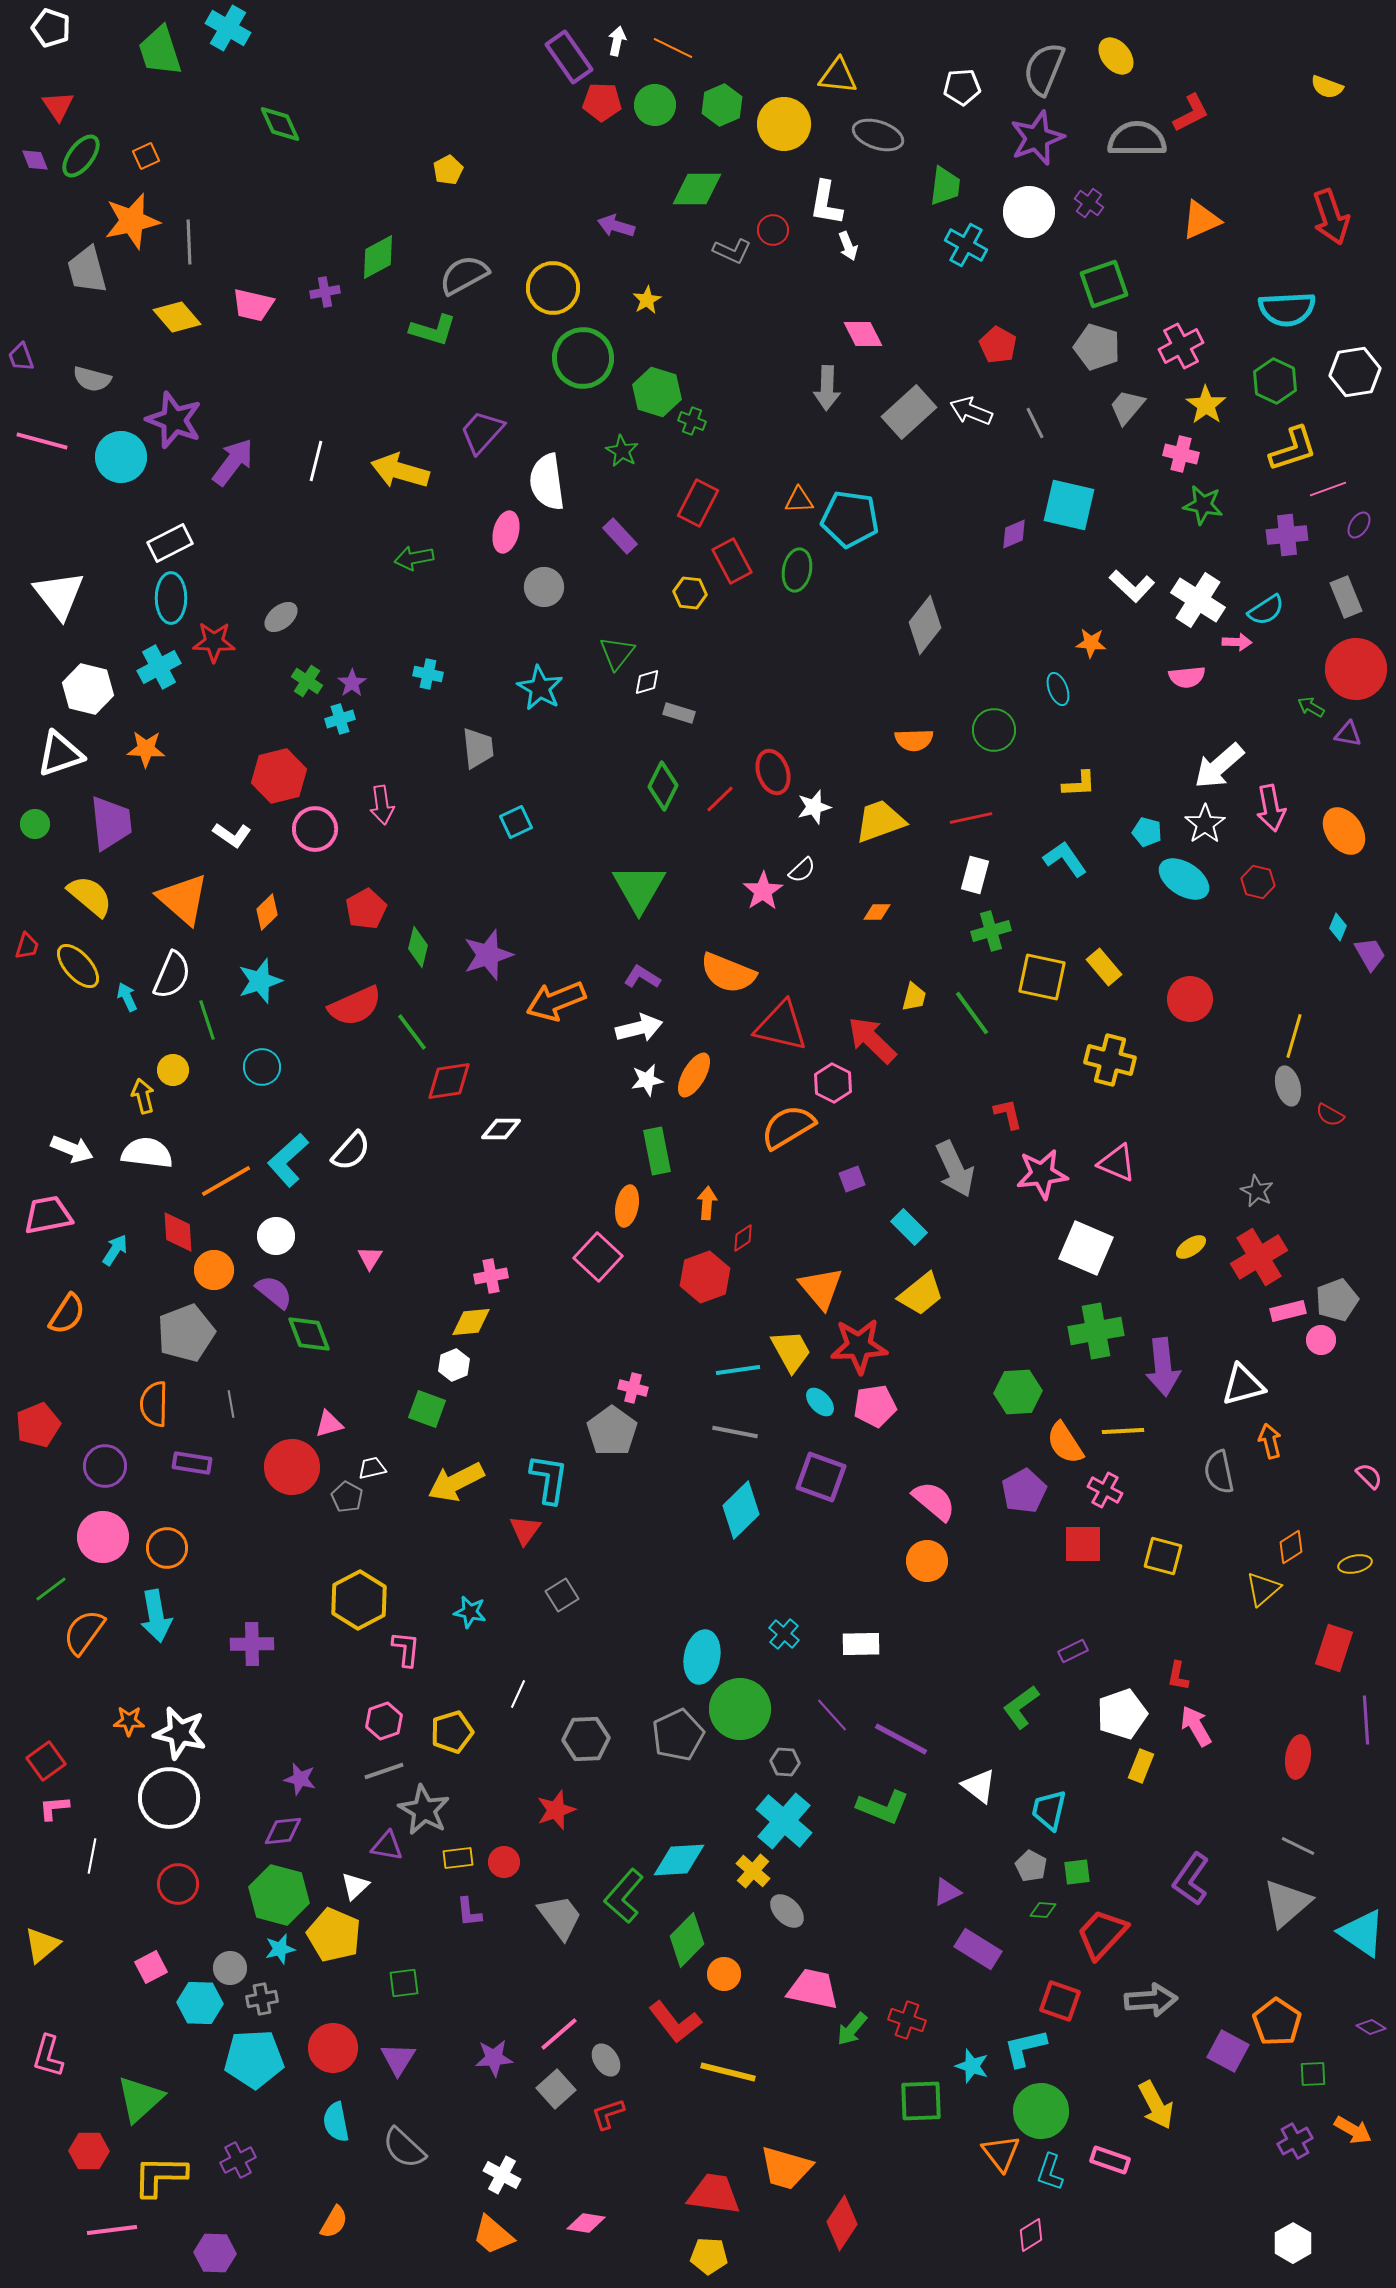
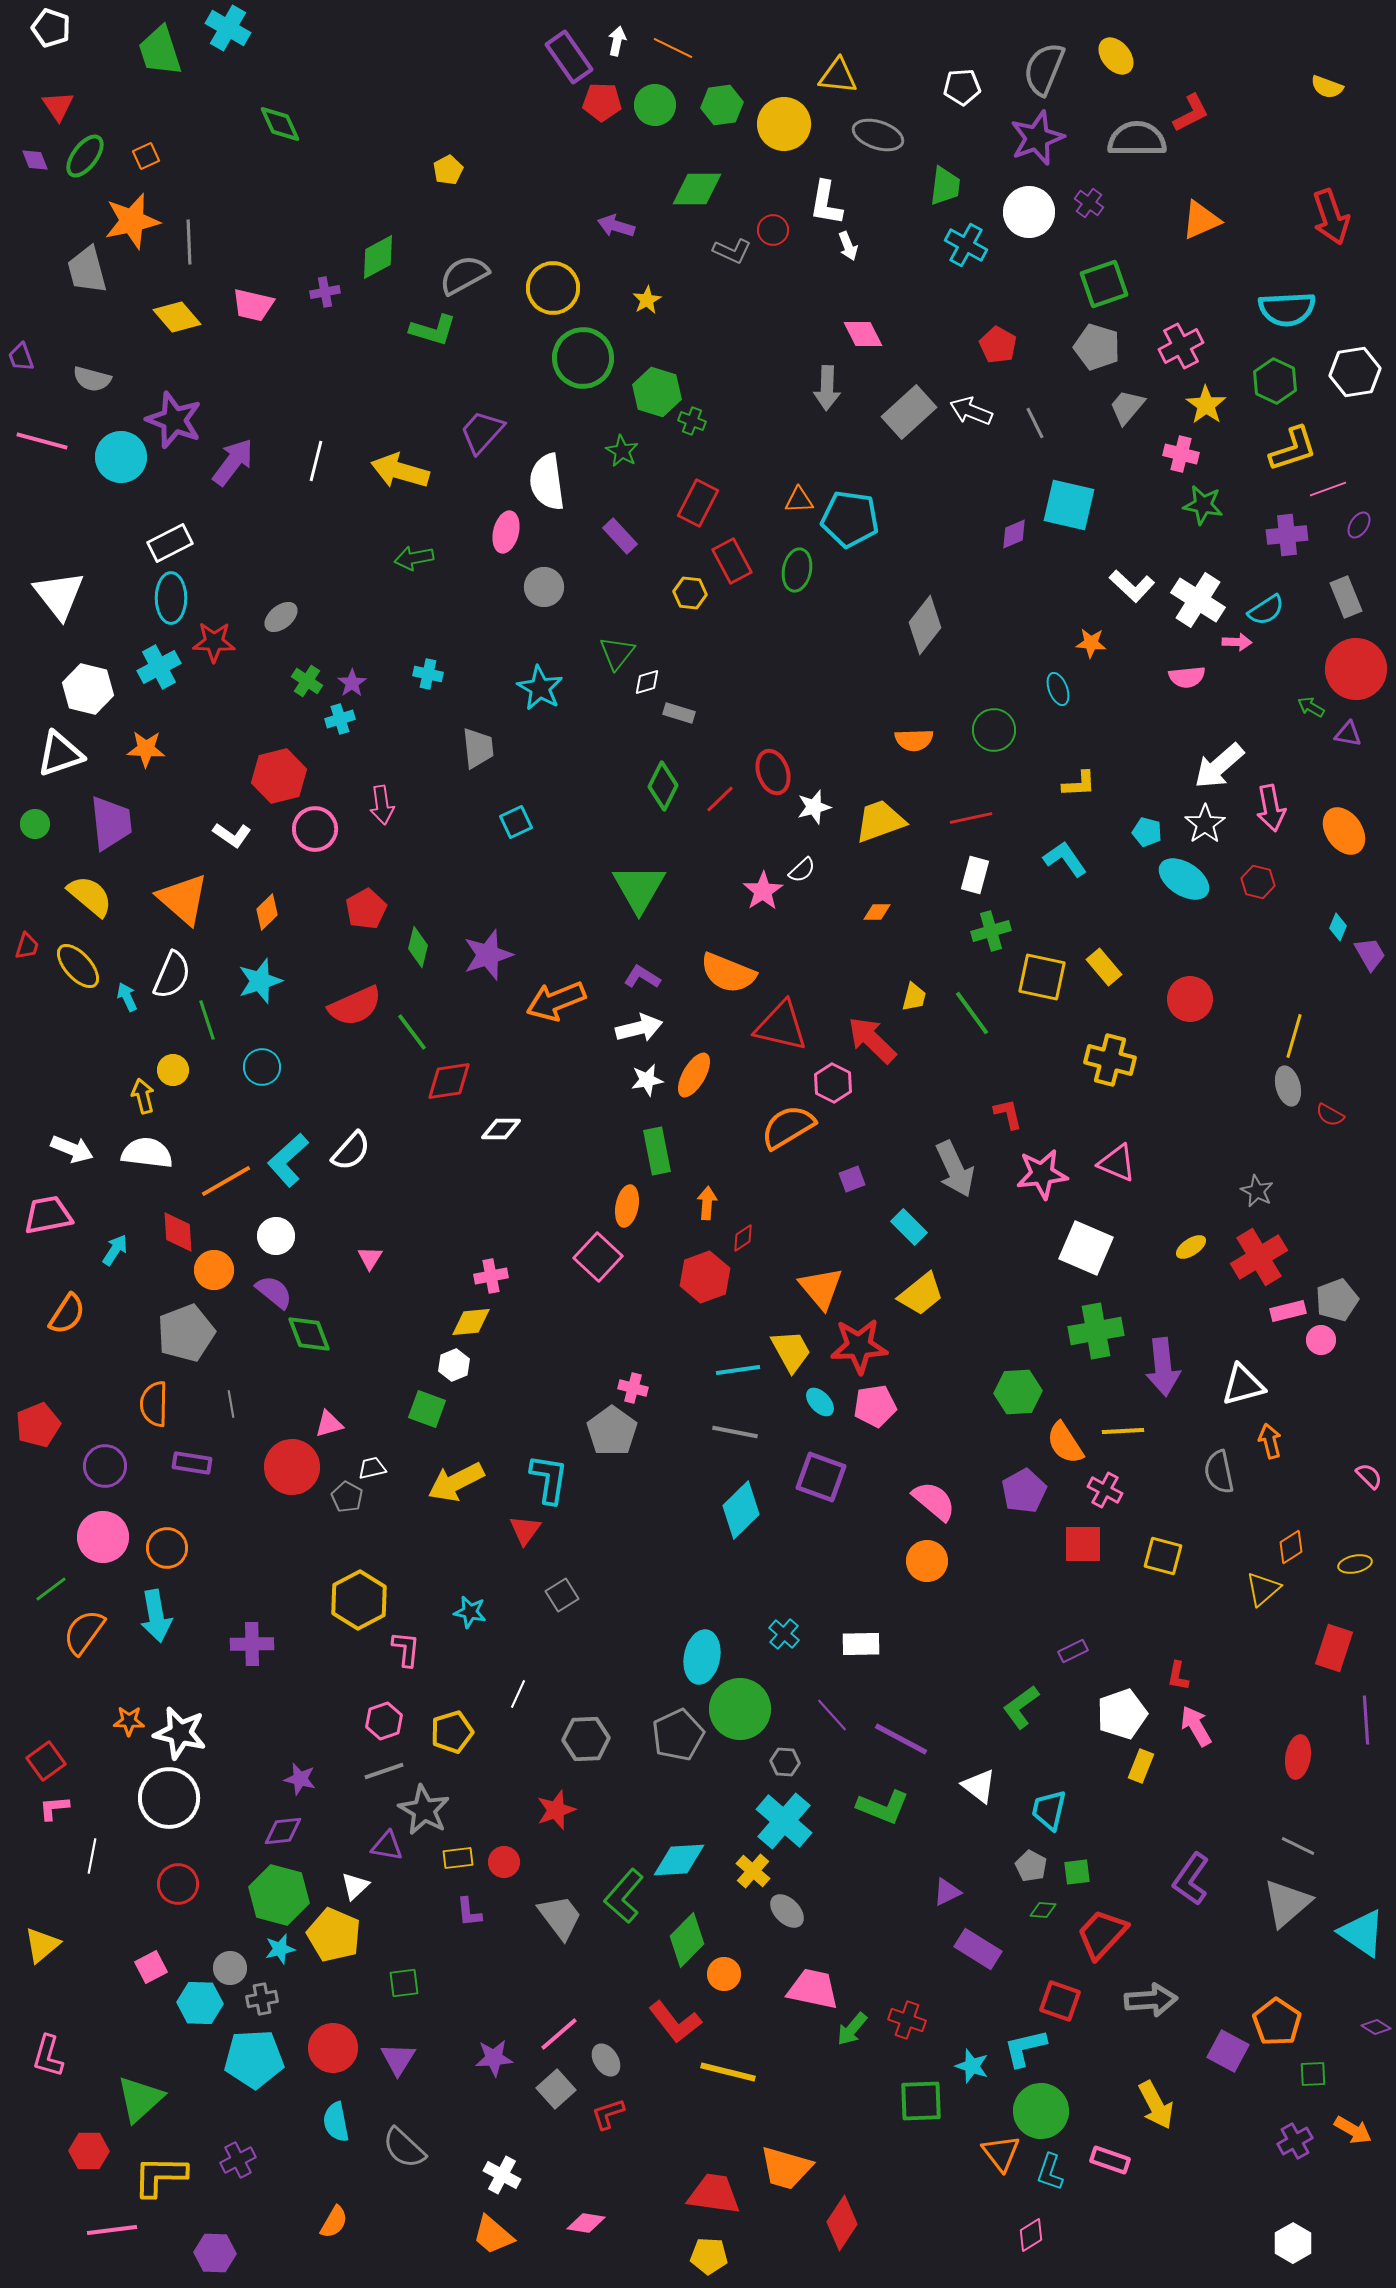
green hexagon at (722, 105): rotated 15 degrees clockwise
green ellipse at (81, 156): moved 4 px right
purple diamond at (1371, 2027): moved 5 px right
